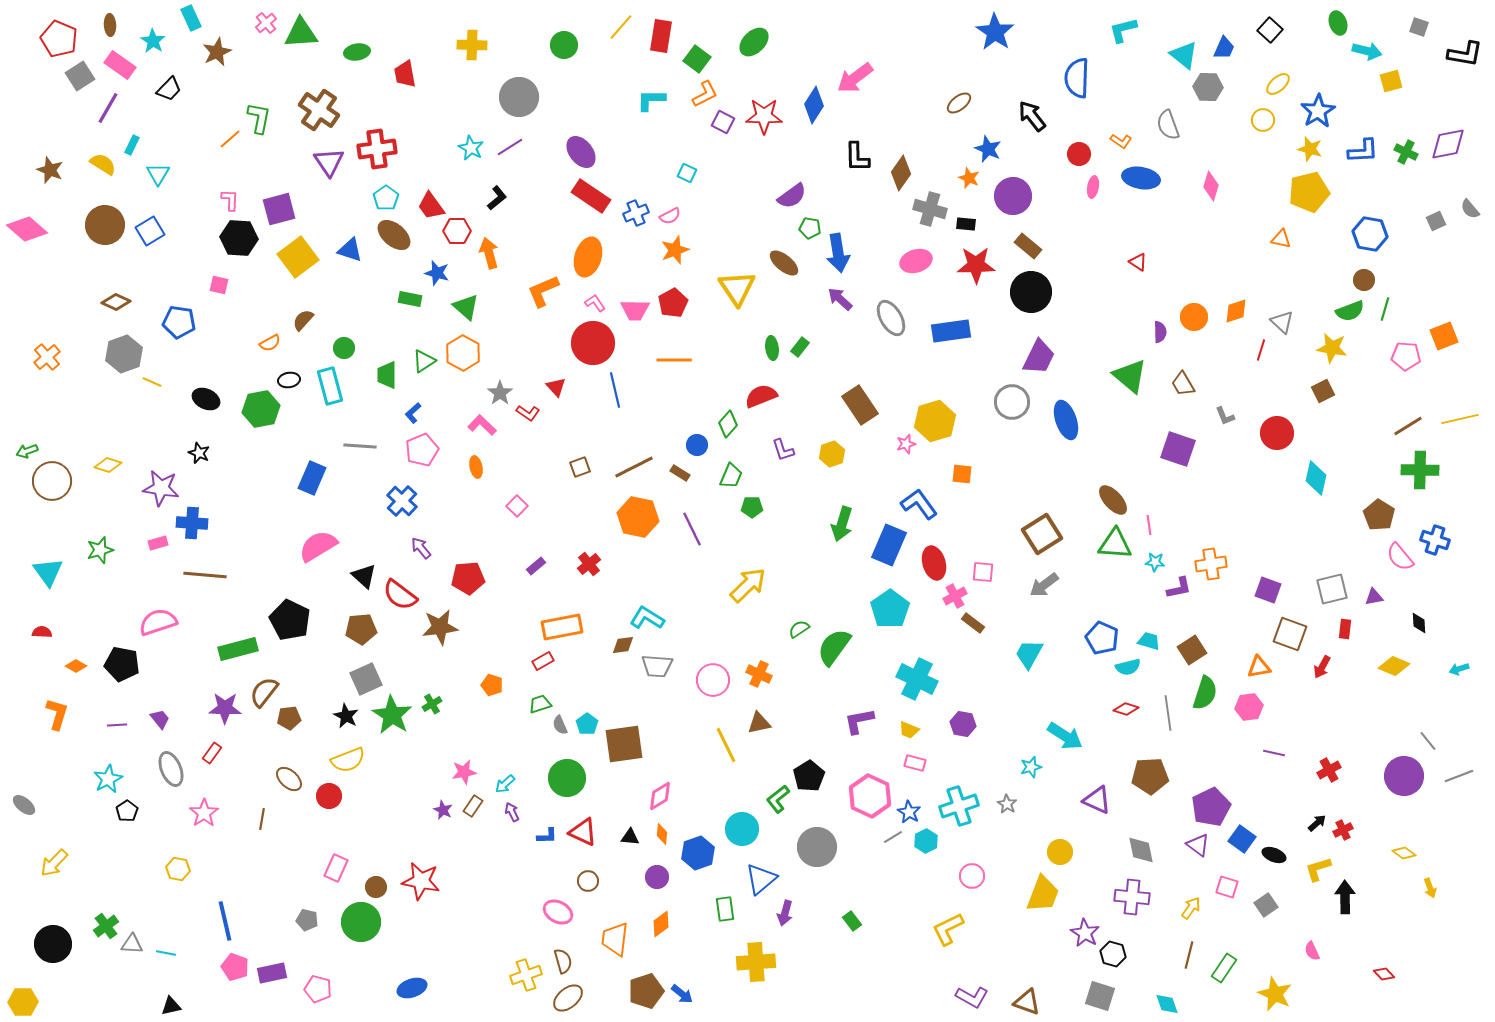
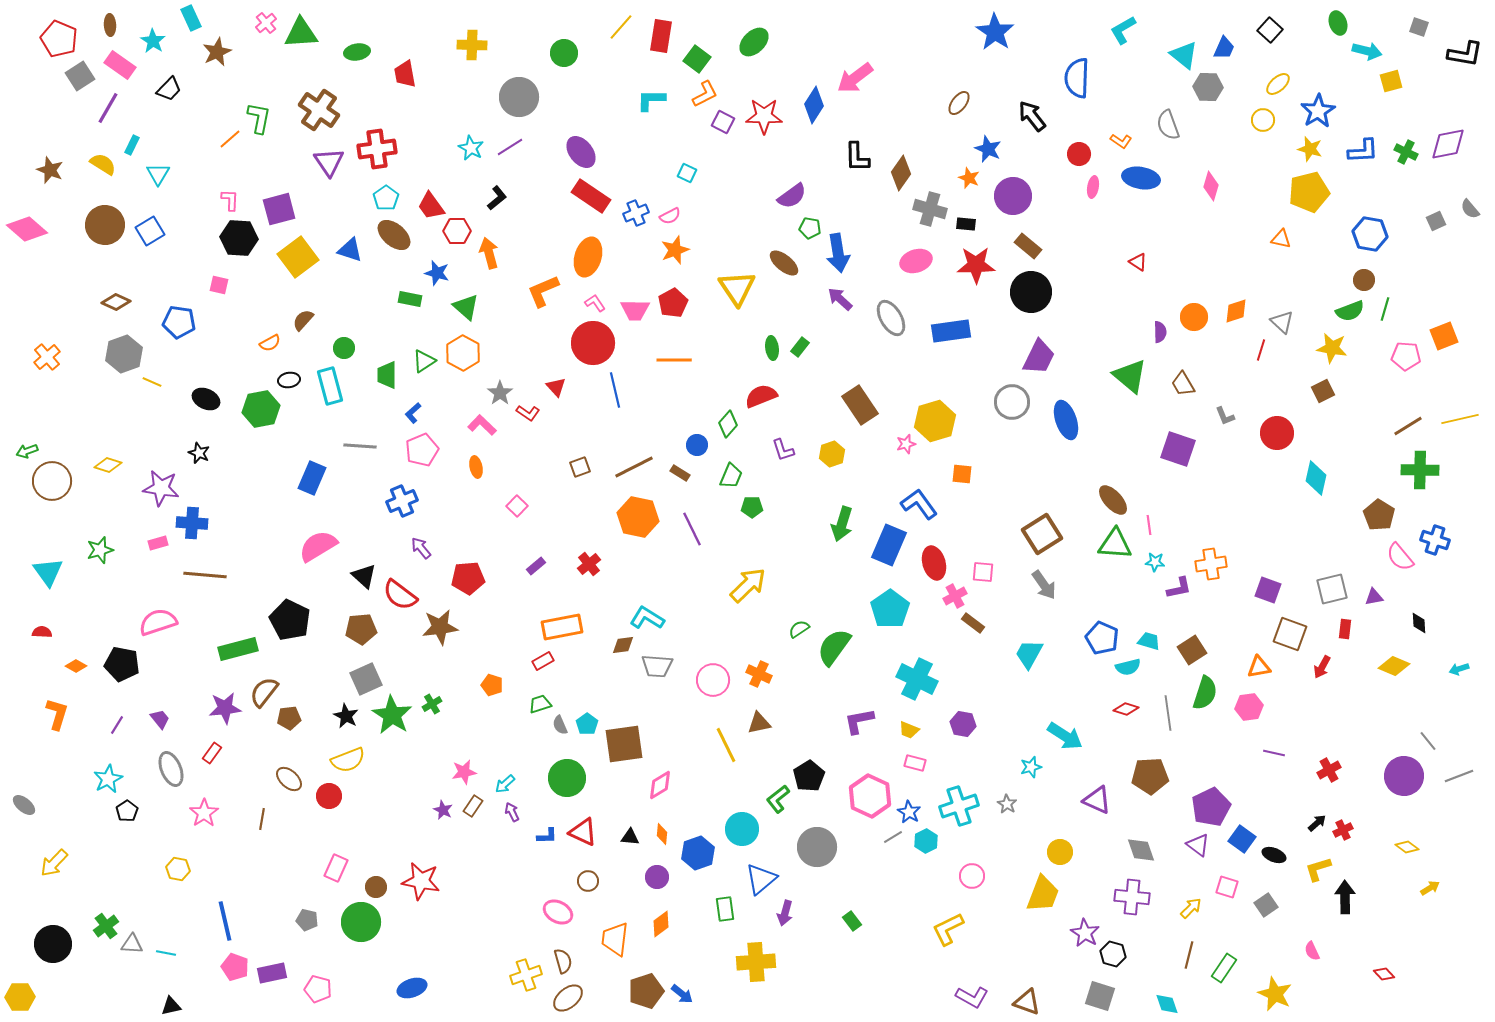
cyan L-shape at (1123, 30): rotated 16 degrees counterclockwise
green circle at (564, 45): moved 8 px down
brown ellipse at (959, 103): rotated 15 degrees counterclockwise
blue cross at (402, 501): rotated 24 degrees clockwise
gray arrow at (1044, 585): rotated 88 degrees counterclockwise
purple star at (225, 708): rotated 8 degrees counterclockwise
purple line at (117, 725): rotated 54 degrees counterclockwise
pink diamond at (660, 796): moved 11 px up
gray diamond at (1141, 850): rotated 8 degrees counterclockwise
yellow diamond at (1404, 853): moved 3 px right, 6 px up
yellow arrow at (1430, 888): rotated 102 degrees counterclockwise
yellow arrow at (1191, 908): rotated 10 degrees clockwise
yellow hexagon at (23, 1002): moved 3 px left, 5 px up
